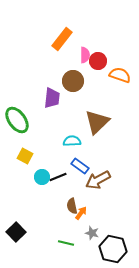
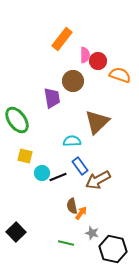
purple trapezoid: rotated 15 degrees counterclockwise
yellow square: rotated 14 degrees counterclockwise
blue rectangle: rotated 18 degrees clockwise
cyan circle: moved 4 px up
